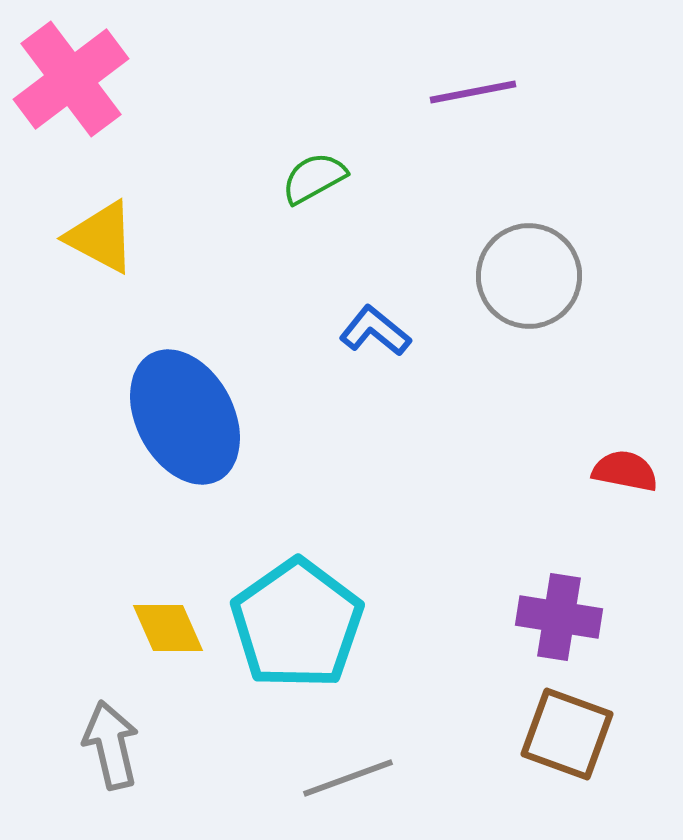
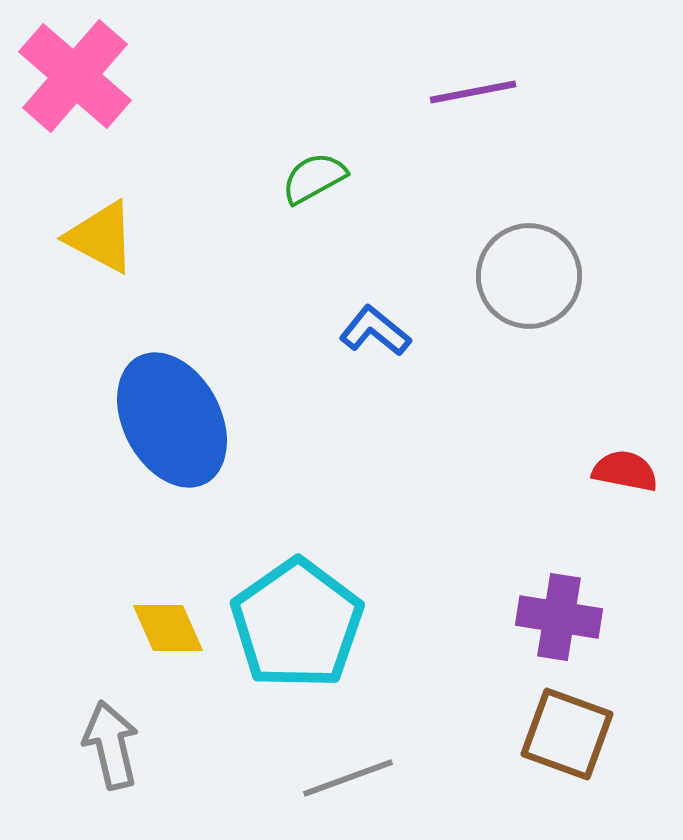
pink cross: moved 4 px right, 3 px up; rotated 12 degrees counterclockwise
blue ellipse: moved 13 px left, 3 px down
